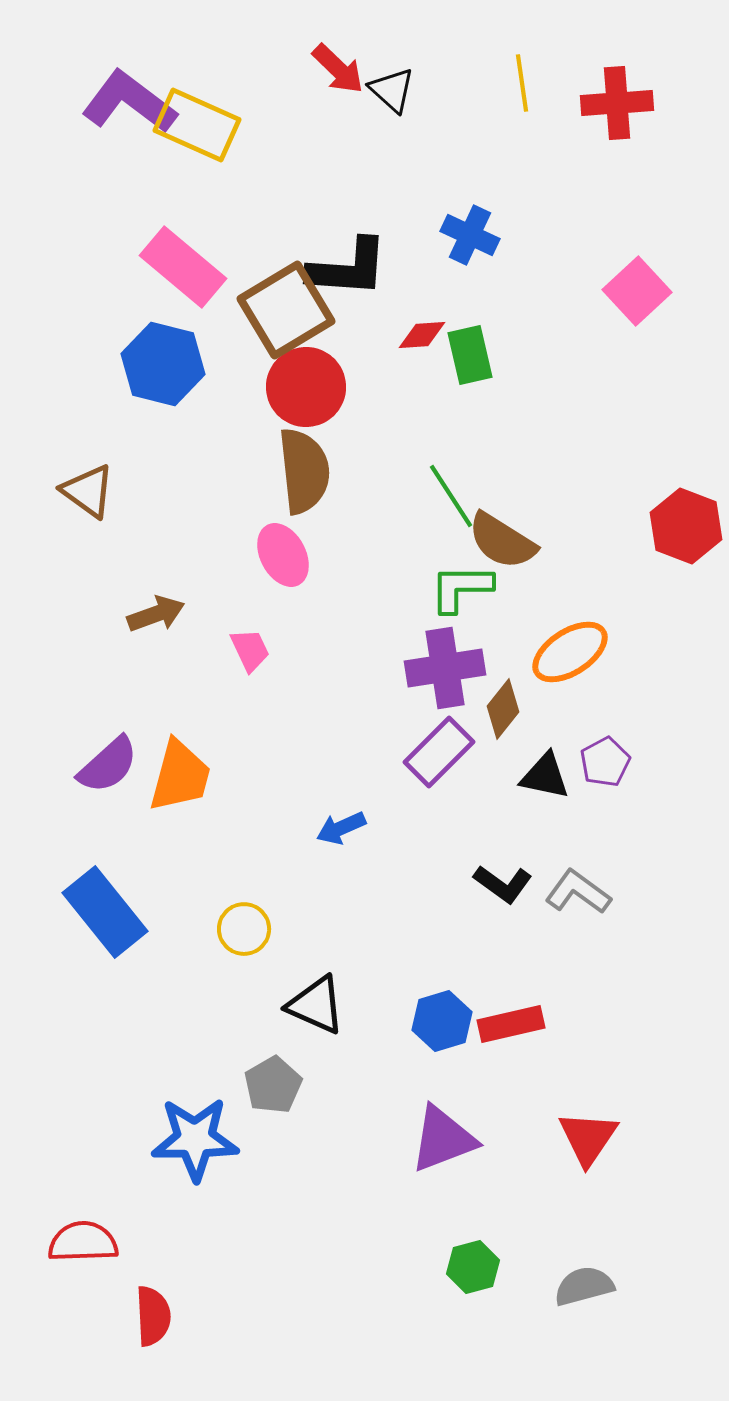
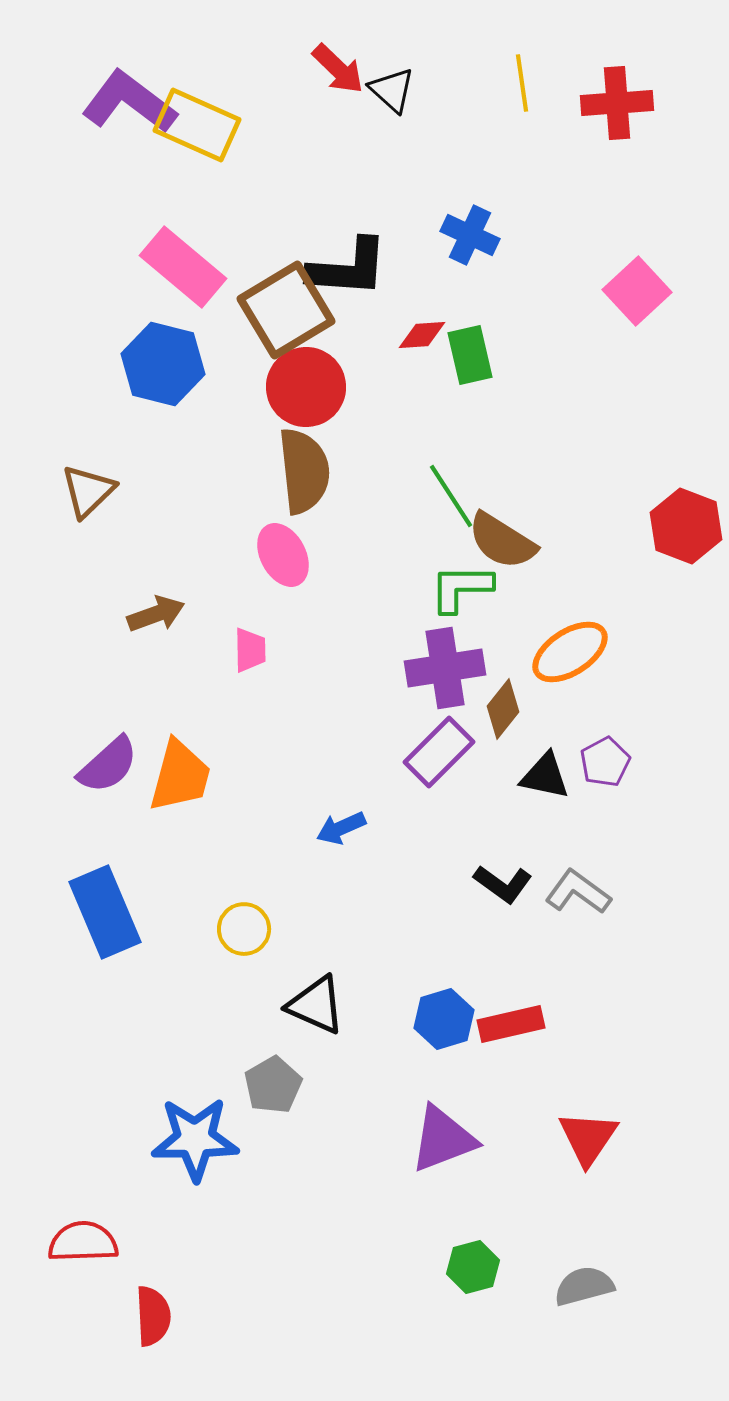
brown triangle at (88, 491): rotated 40 degrees clockwise
pink trapezoid at (250, 650): rotated 24 degrees clockwise
blue rectangle at (105, 912): rotated 16 degrees clockwise
blue hexagon at (442, 1021): moved 2 px right, 2 px up
